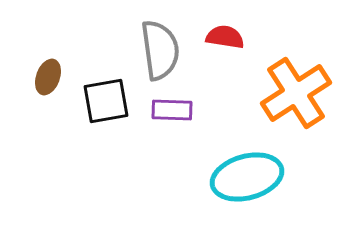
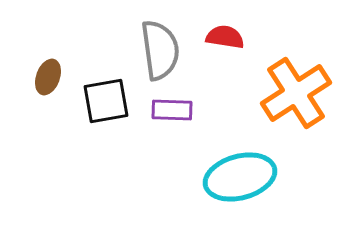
cyan ellipse: moved 7 px left
